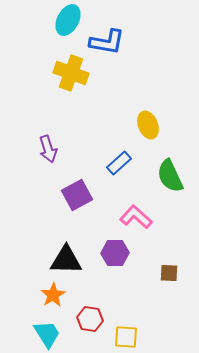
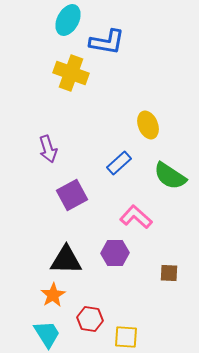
green semicircle: rotated 32 degrees counterclockwise
purple square: moved 5 px left
